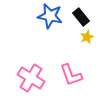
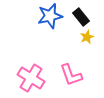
blue star: rotated 25 degrees counterclockwise
